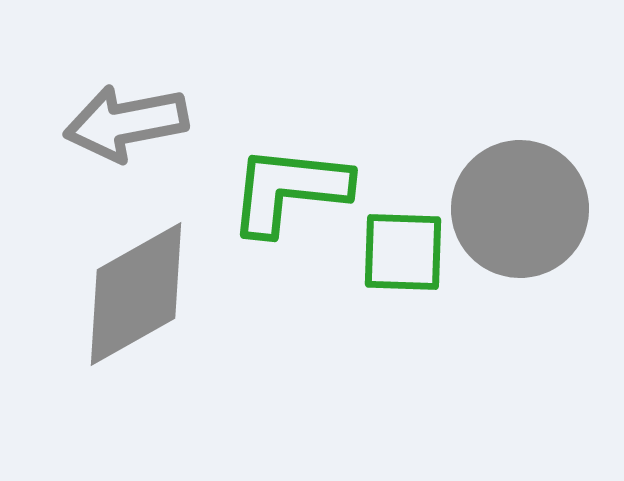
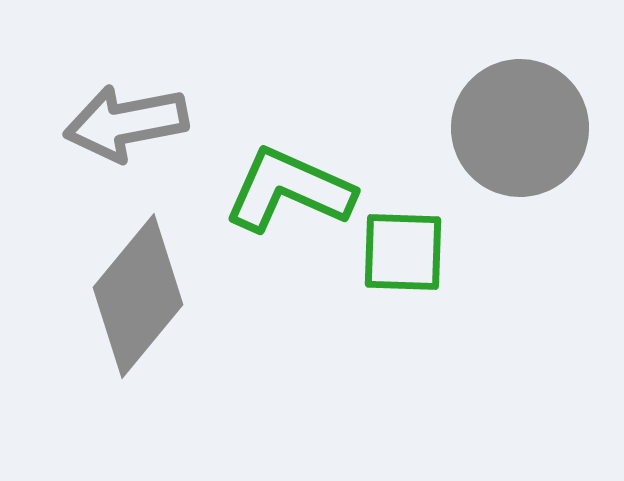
green L-shape: rotated 18 degrees clockwise
gray circle: moved 81 px up
gray diamond: moved 2 px right, 2 px down; rotated 21 degrees counterclockwise
